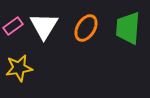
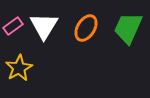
green trapezoid: rotated 20 degrees clockwise
yellow star: rotated 20 degrees counterclockwise
